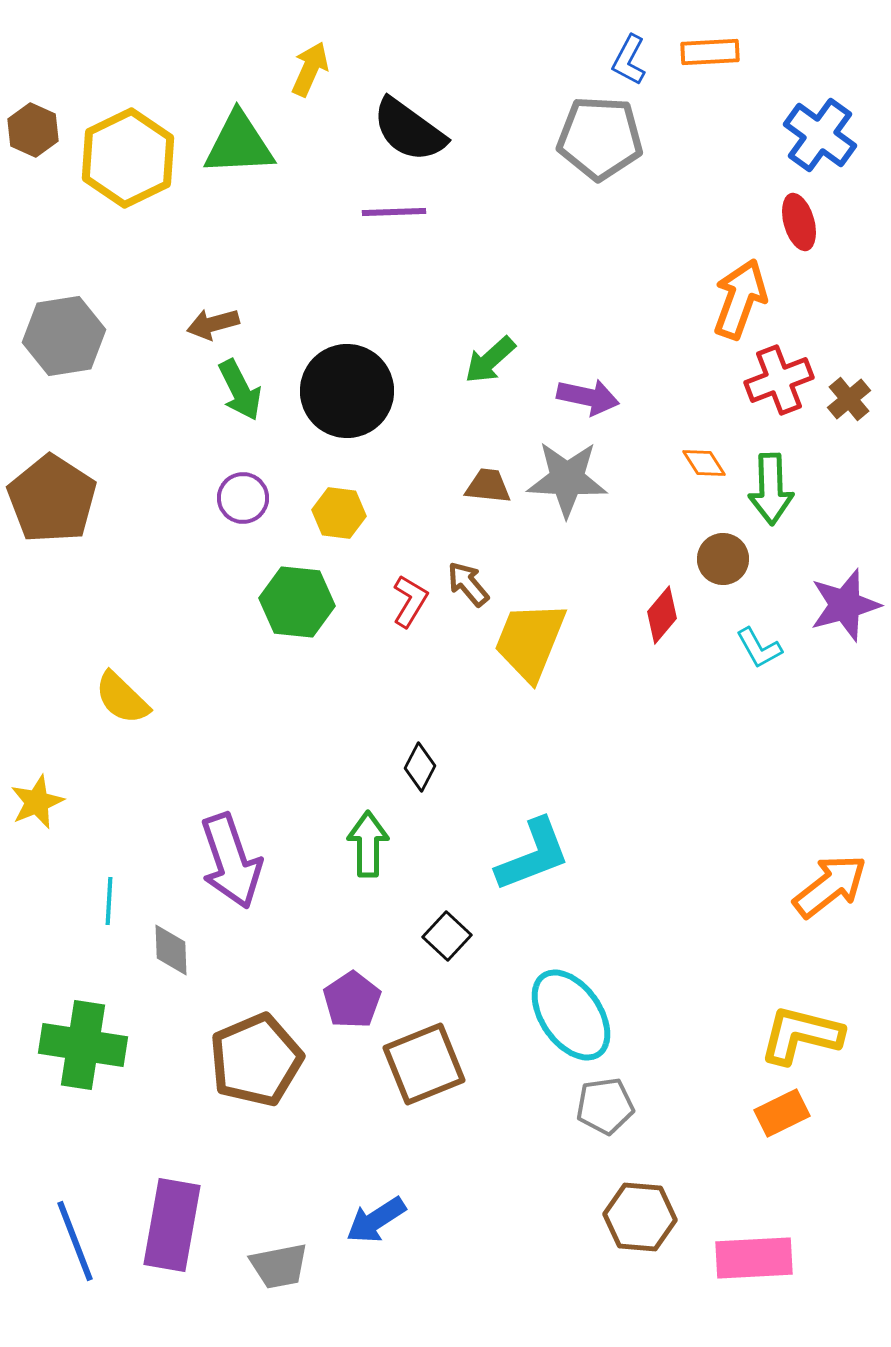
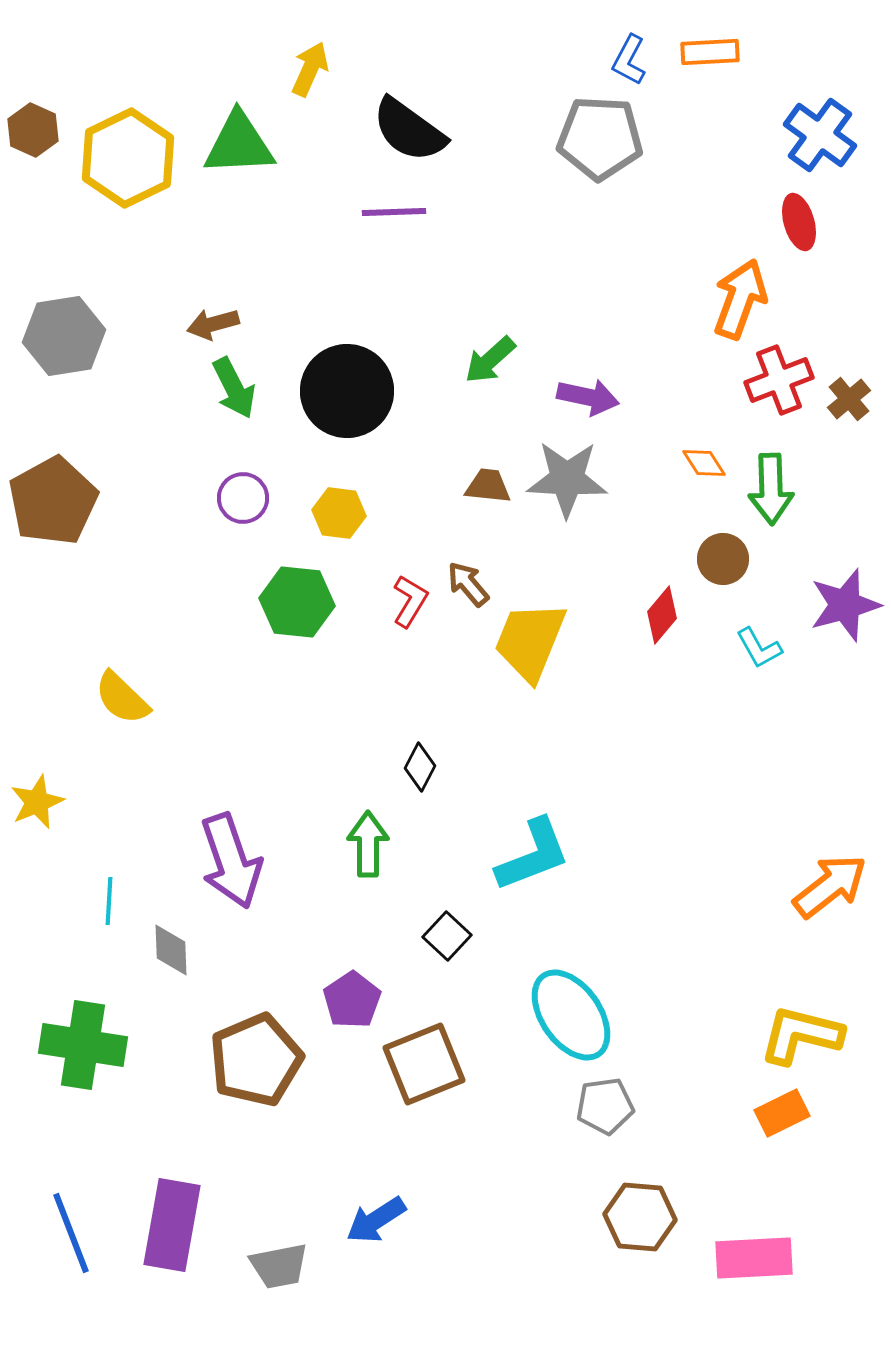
green arrow at (240, 390): moved 6 px left, 2 px up
brown pentagon at (52, 499): moved 1 px right, 2 px down; rotated 10 degrees clockwise
blue line at (75, 1241): moved 4 px left, 8 px up
